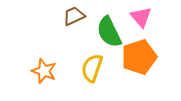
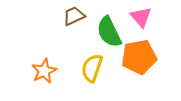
orange pentagon: rotated 8 degrees clockwise
orange star: rotated 25 degrees clockwise
